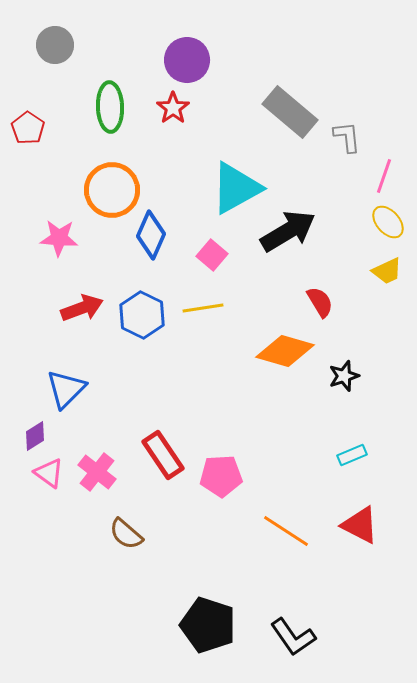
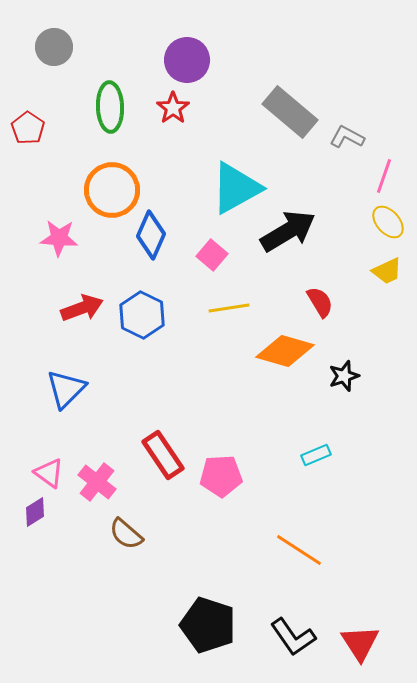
gray circle: moved 1 px left, 2 px down
gray L-shape: rotated 56 degrees counterclockwise
yellow line: moved 26 px right
purple diamond: moved 76 px down
cyan rectangle: moved 36 px left
pink cross: moved 10 px down
red triangle: moved 118 px down; rotated 30 degrees clockwise
orange line: moved 13 px right, 19 px down
